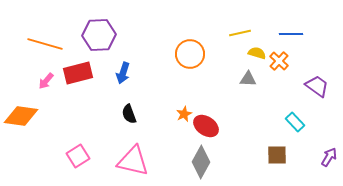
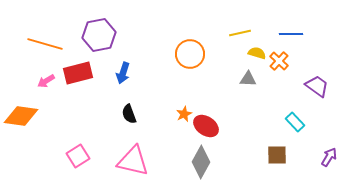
purple hexagon: rotated 8 degrees counterclockwise
pink arrow: rotated 18 degrees clockwise
